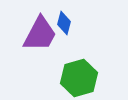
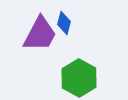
green hexagon: rotated 15 degrees counterclockwise
